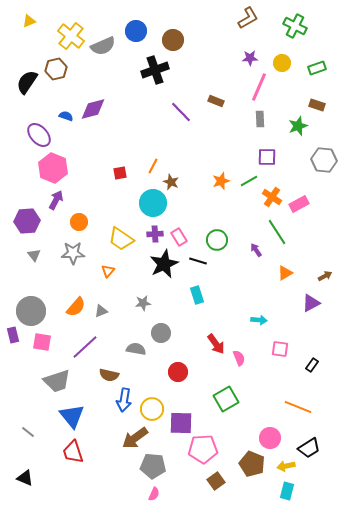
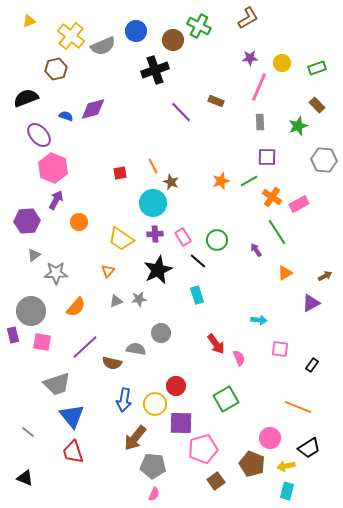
green cross at (295, 26): moved 96 px left
black semicircle at (27, 82): moved 1 px left, 16 px down; rotated 35 degrees clockwise
brown rectangle at (317, 105): rotated 28 degrees clockwise
gray rectangle at (260, 119): moved 3 px down
orange line at (153, 166): rotated 56 degrees counterclockwise
pink rectangle at (179, 237): moved 4 px right
gray star at (73, 253): moved 17 px left, 20 px down
gray triangle at (34, 255): rotated 32 degrees clockwise
black line at (198, 261): rotated 24 degrees clockwise
black star at (164, 264): moved 6 px left, 6 px down
gray star at (143, 303): moved 4 px left, 4 px up
gray triangle at (101, 311): moved 15 px right, 10 px up
red circle at (178, 372): moved 2 px left, 14 px down
brown semicircle at (109, 375): moved 3 px right, 12 px up
gray trapezoid at (57, 381): moved 3 px down
yellow circle at (152, 409): moved 3 px right, 5 px up
brown arrow at (135, 438): rotated 16 degrees counterclockwise
pink pentagon at (203, 449): rotated 12 degrees counterclockwise
